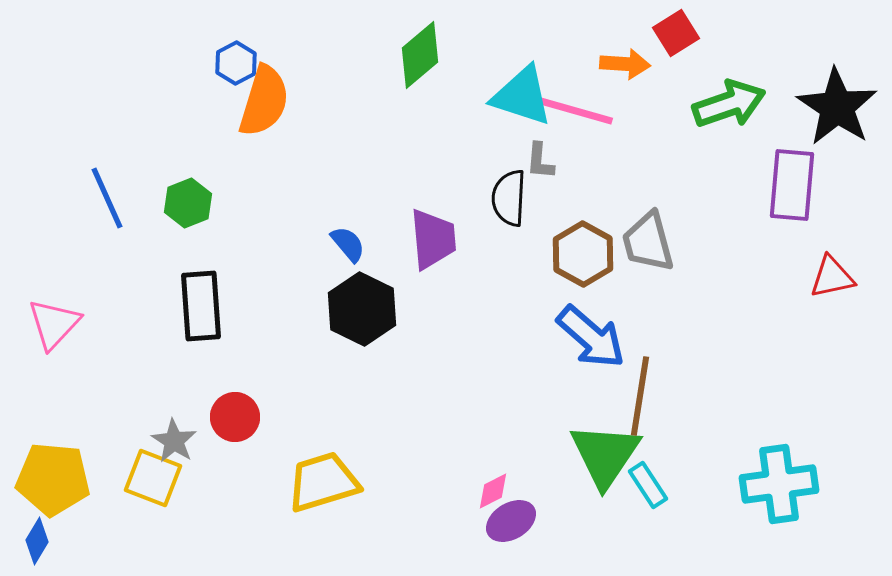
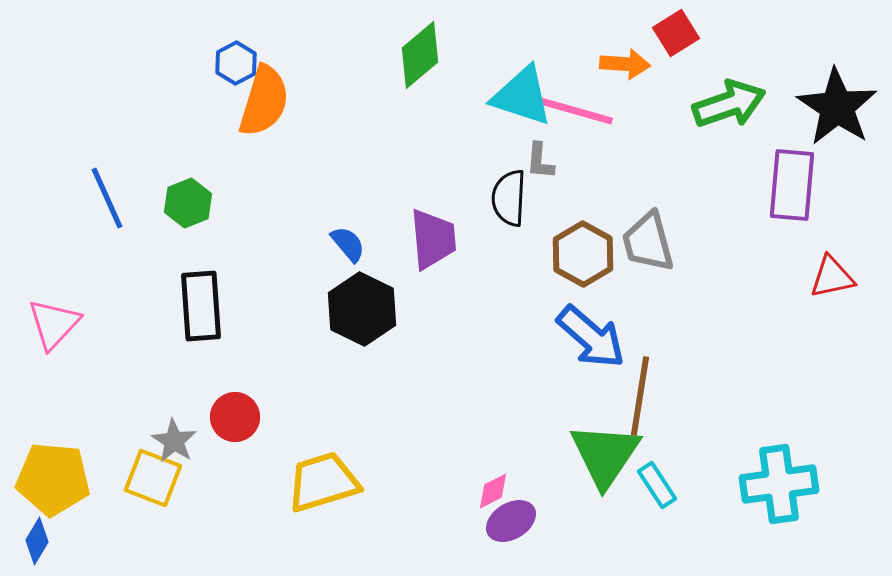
cyan rectangle: moved 9 px right
